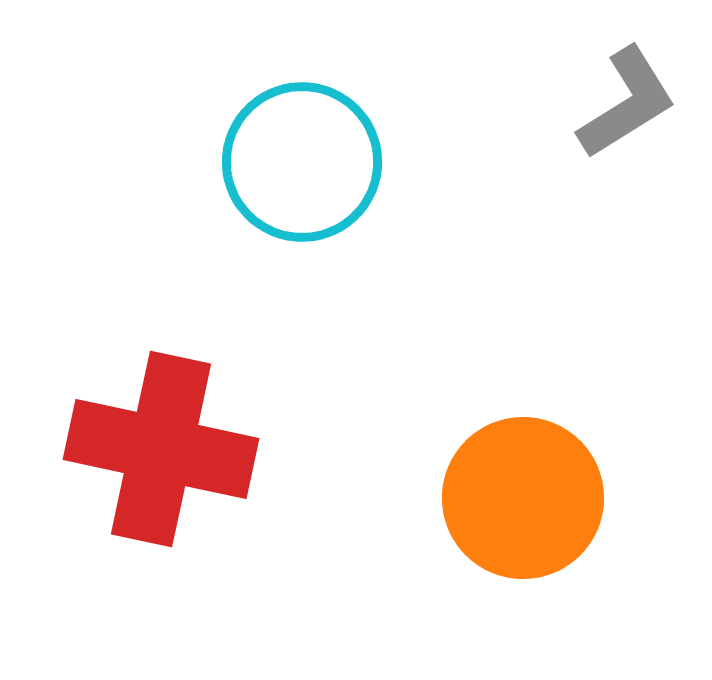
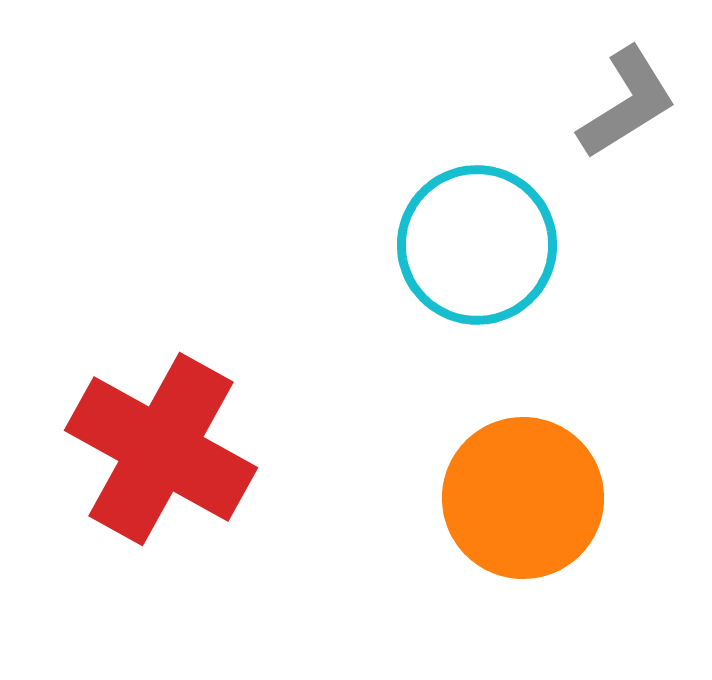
cyan circle: moved 175 px right, 83 px down
red cross: rotated 17 degrees clockwise
